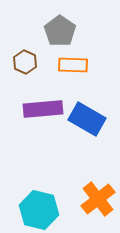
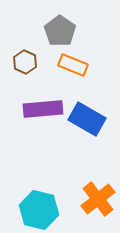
orange rectangle: rotated 20 degrees clockwise
